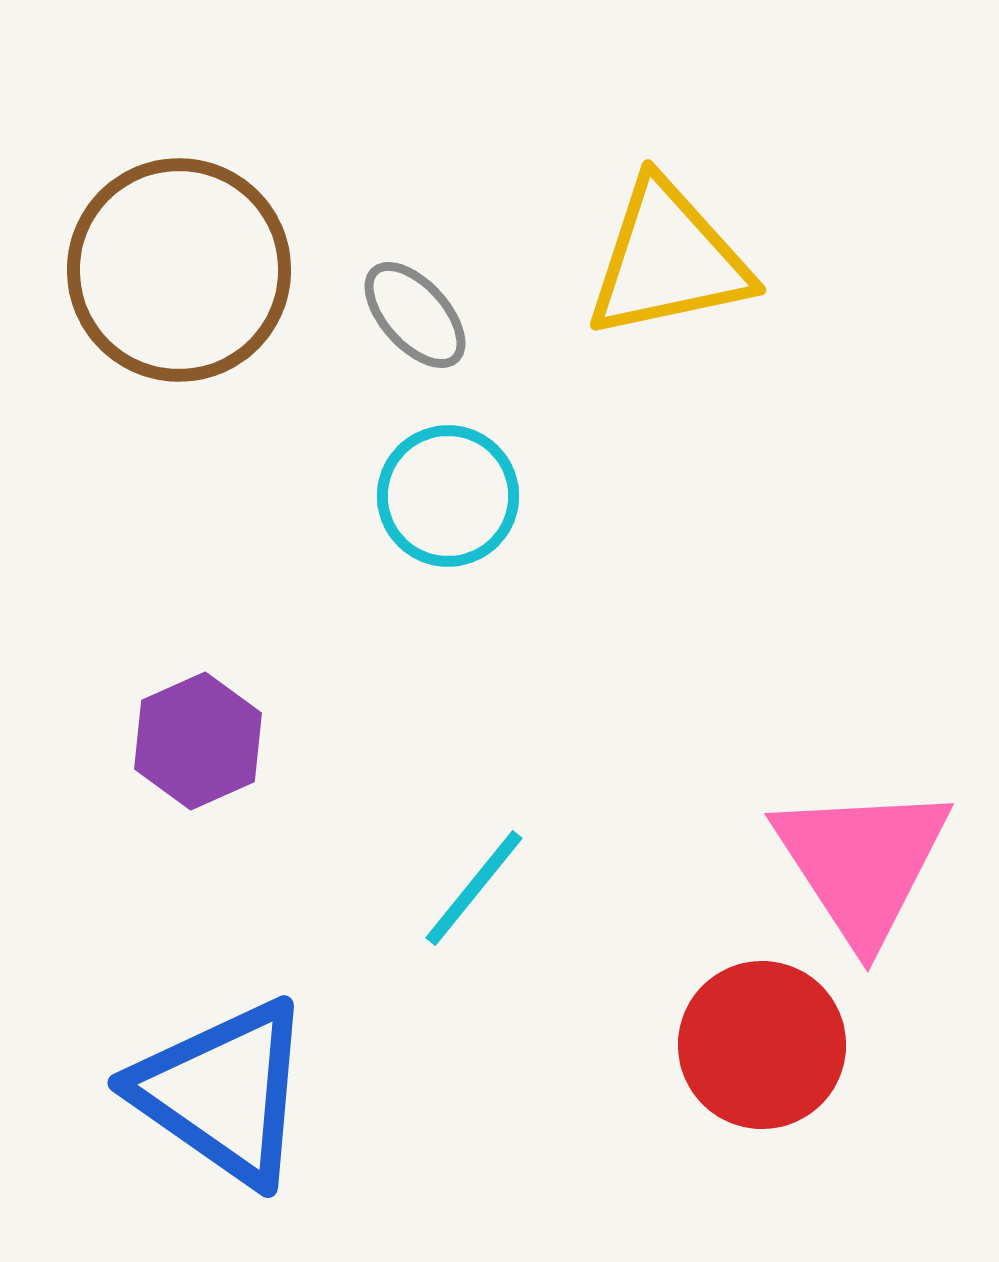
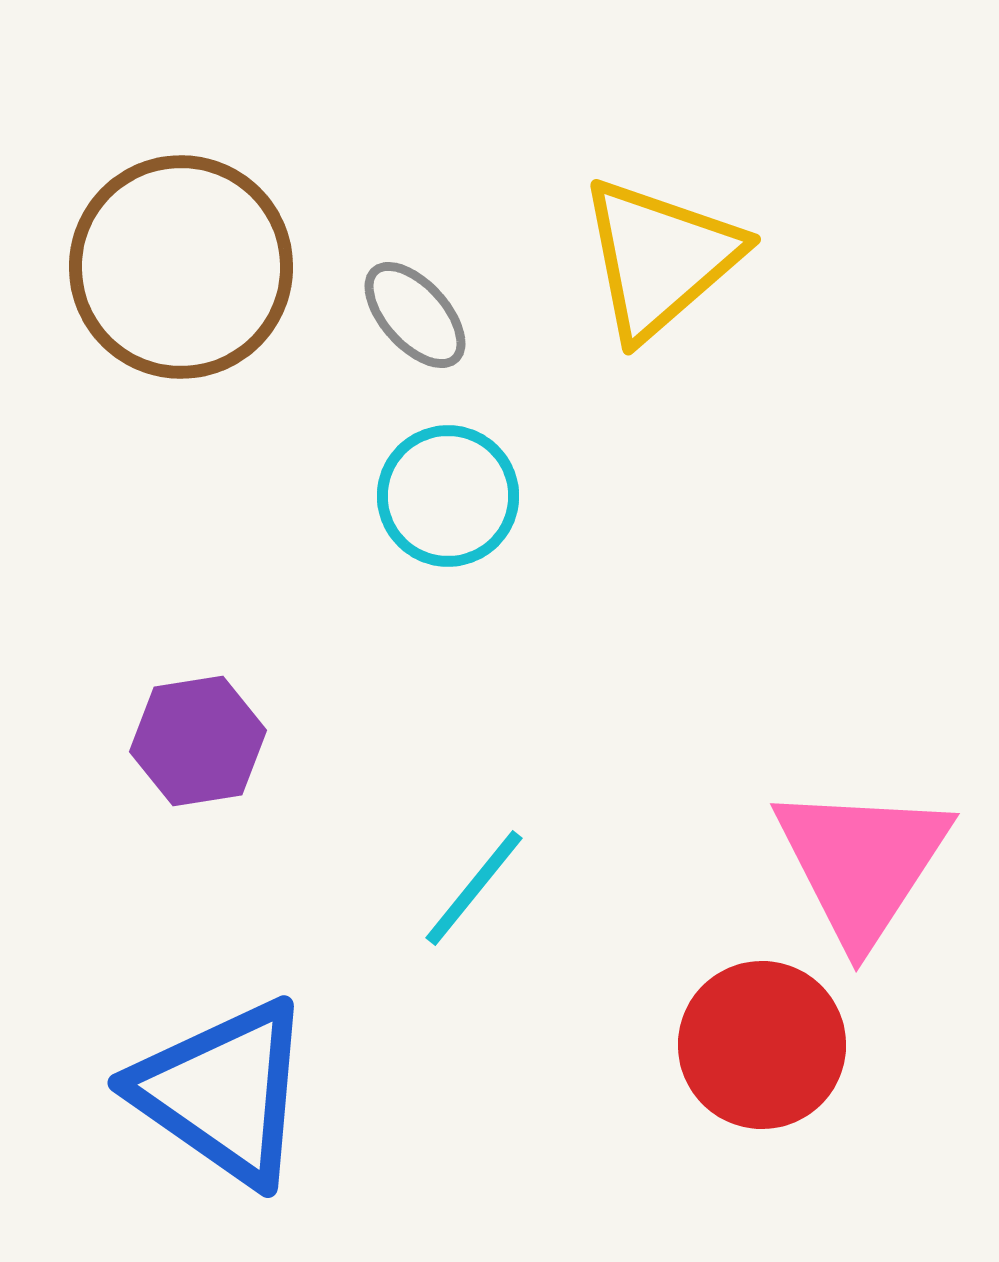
yellow triangle: moved 8 px left, 2 px up; rotated 29 degrees counterclockwise
brown circle: moved 2 px right, 3 px up
purple hexagon: rotated 15 degrees clockwise
pink triangle: rotated 6 degrees clockwise
